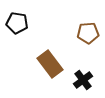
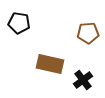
black pentagon: moved 2 px right
brown rectangle: rotated 40 degrees counterclockwise
